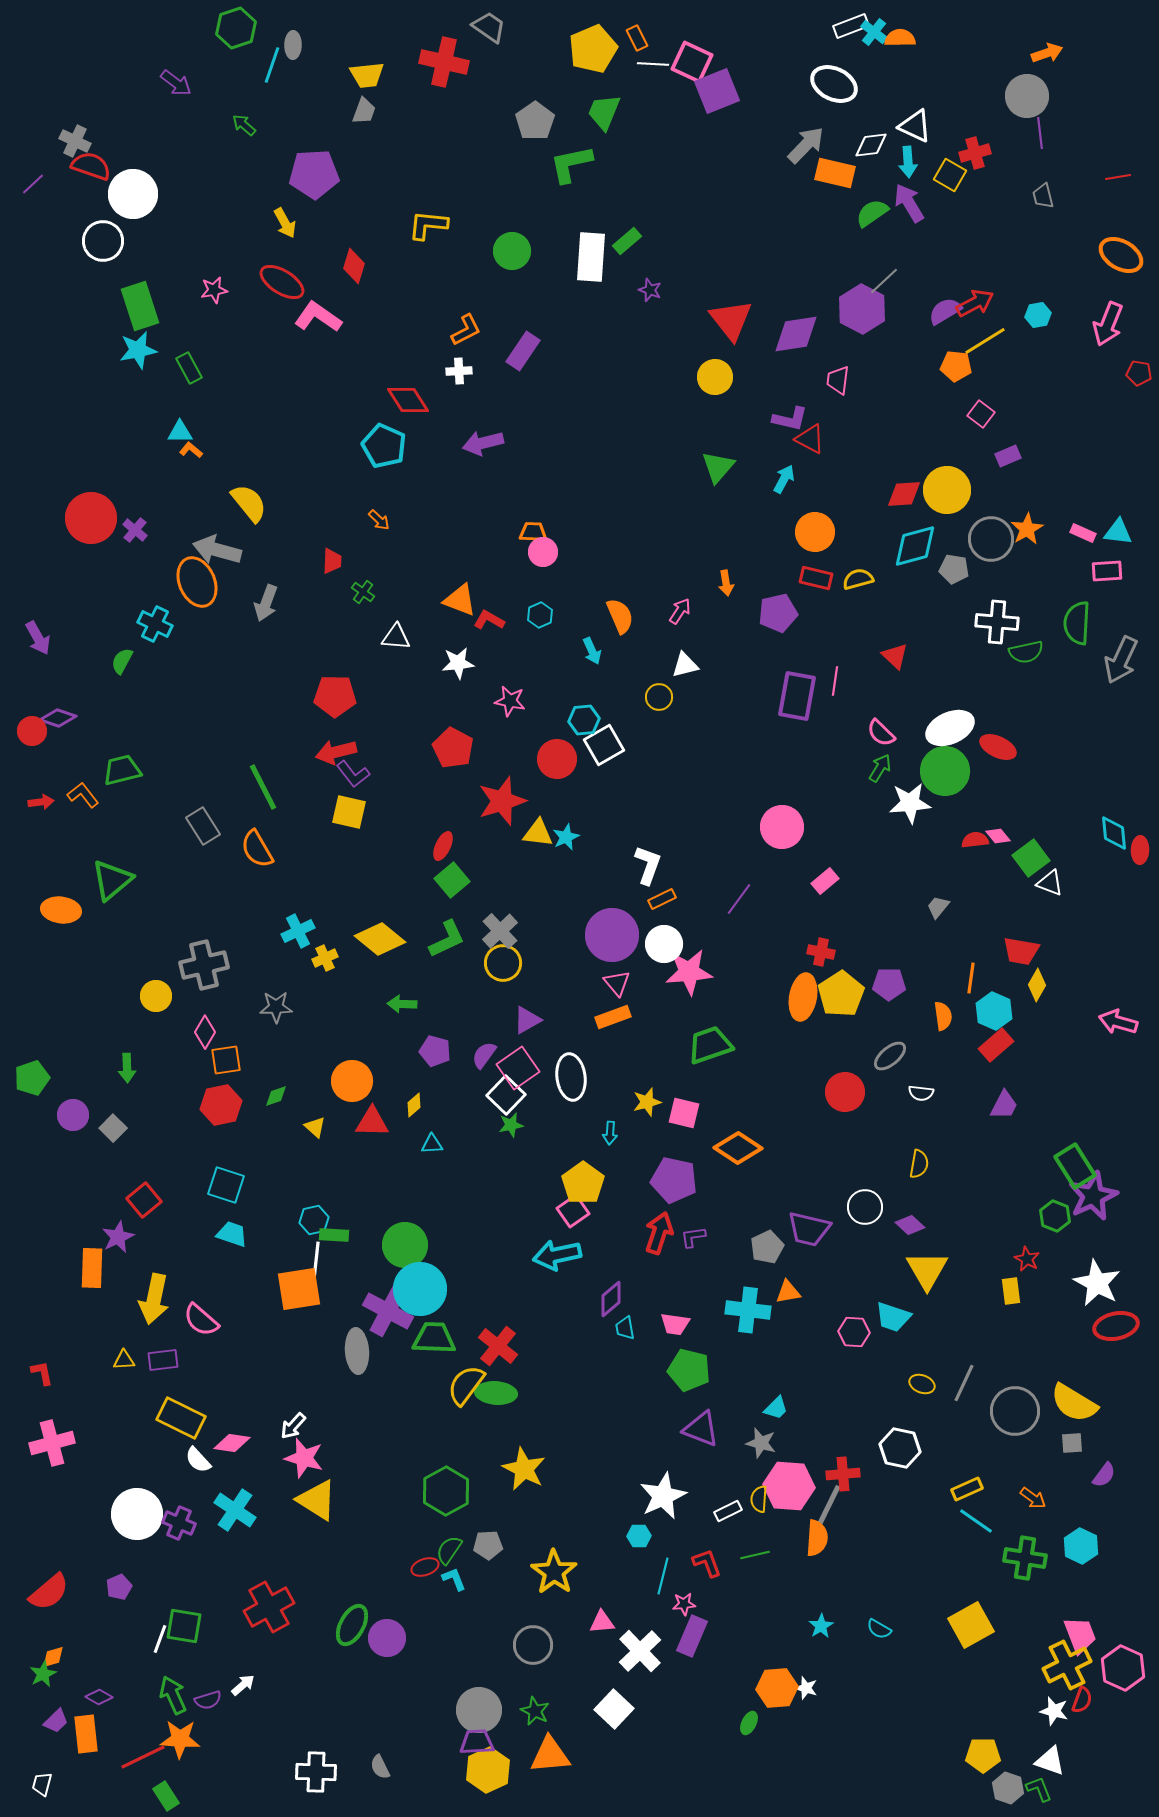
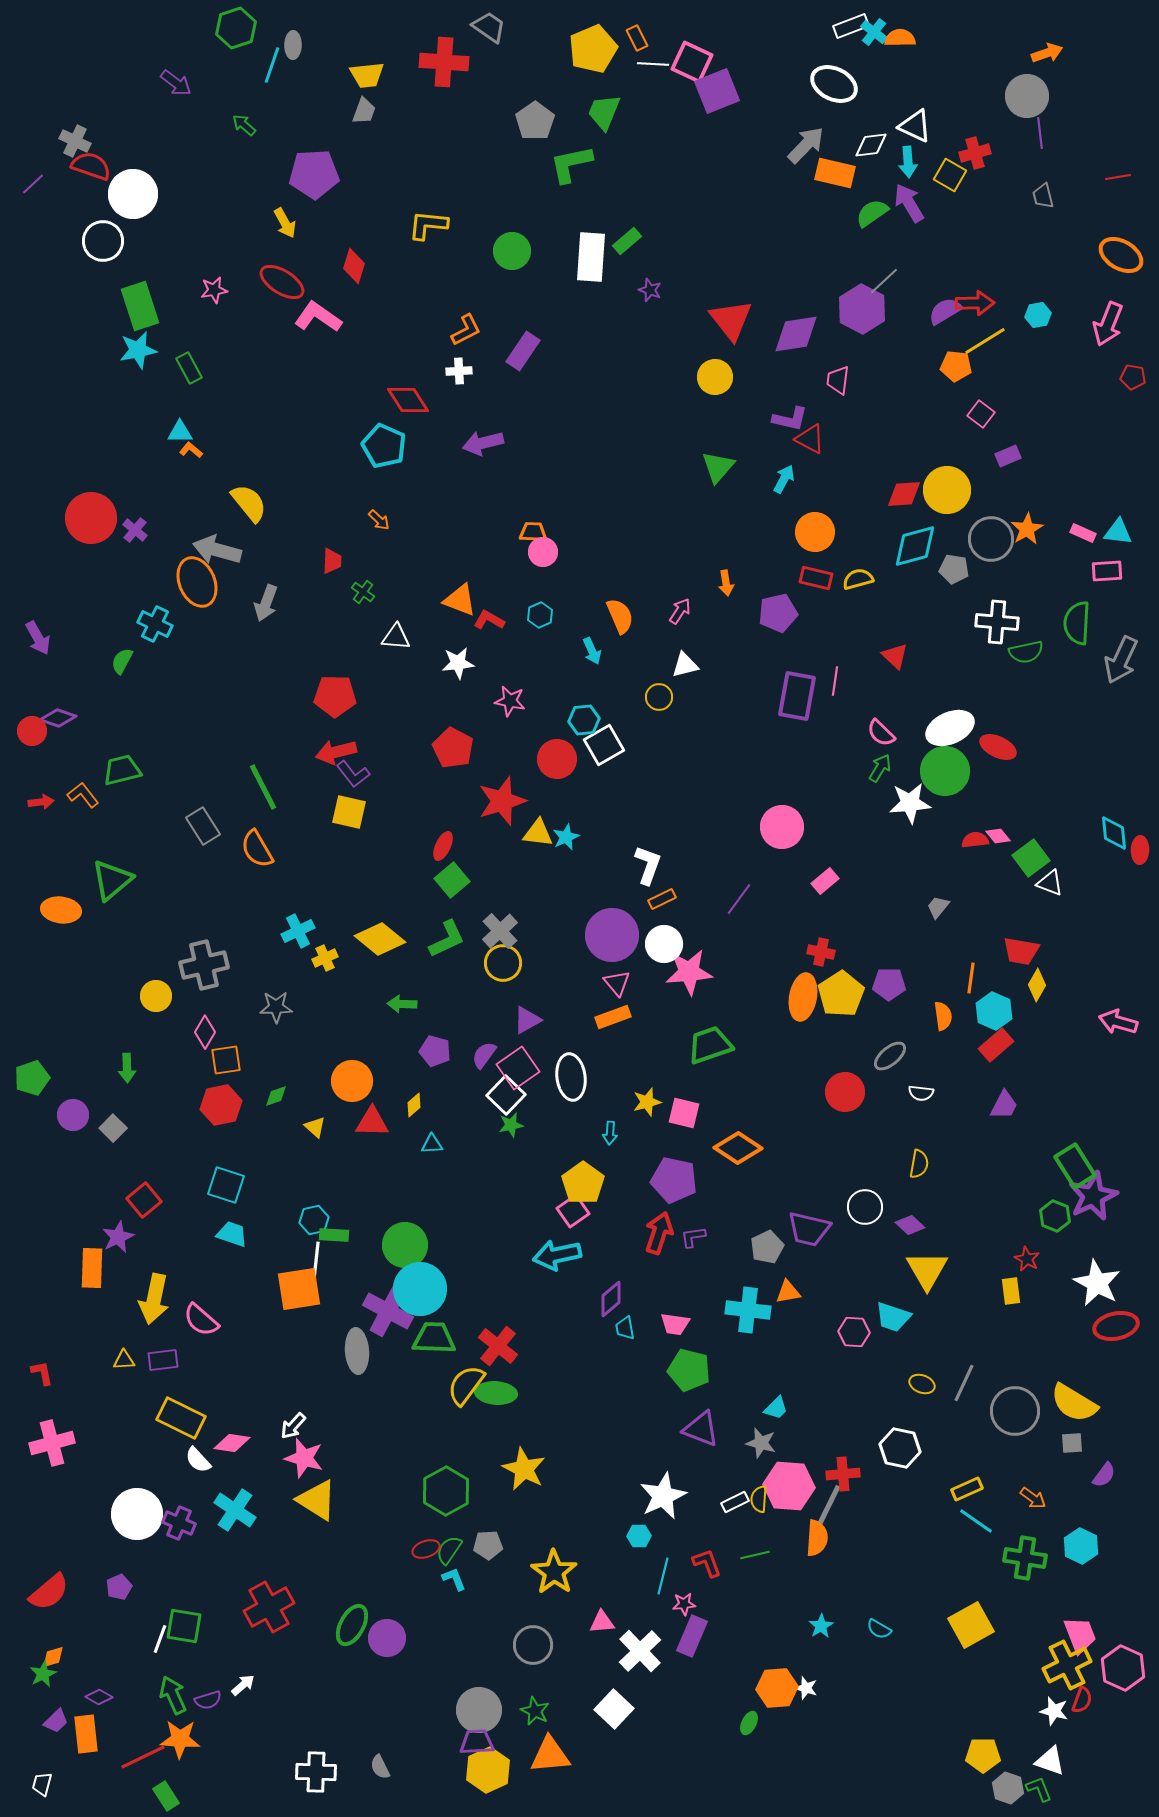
red cross at (444, 62): rotated 9 degrees counterclockwise
red arrow at (975, 303): rotated 27 degrees clockwise
red pentagon at (1139, 373): moved 6 px left, 4 px down
white rectangle at (728, 1511): moved 7 px right, 9 px up
red ellipse at (425, 1567): moved 1 px right, 18 px up
